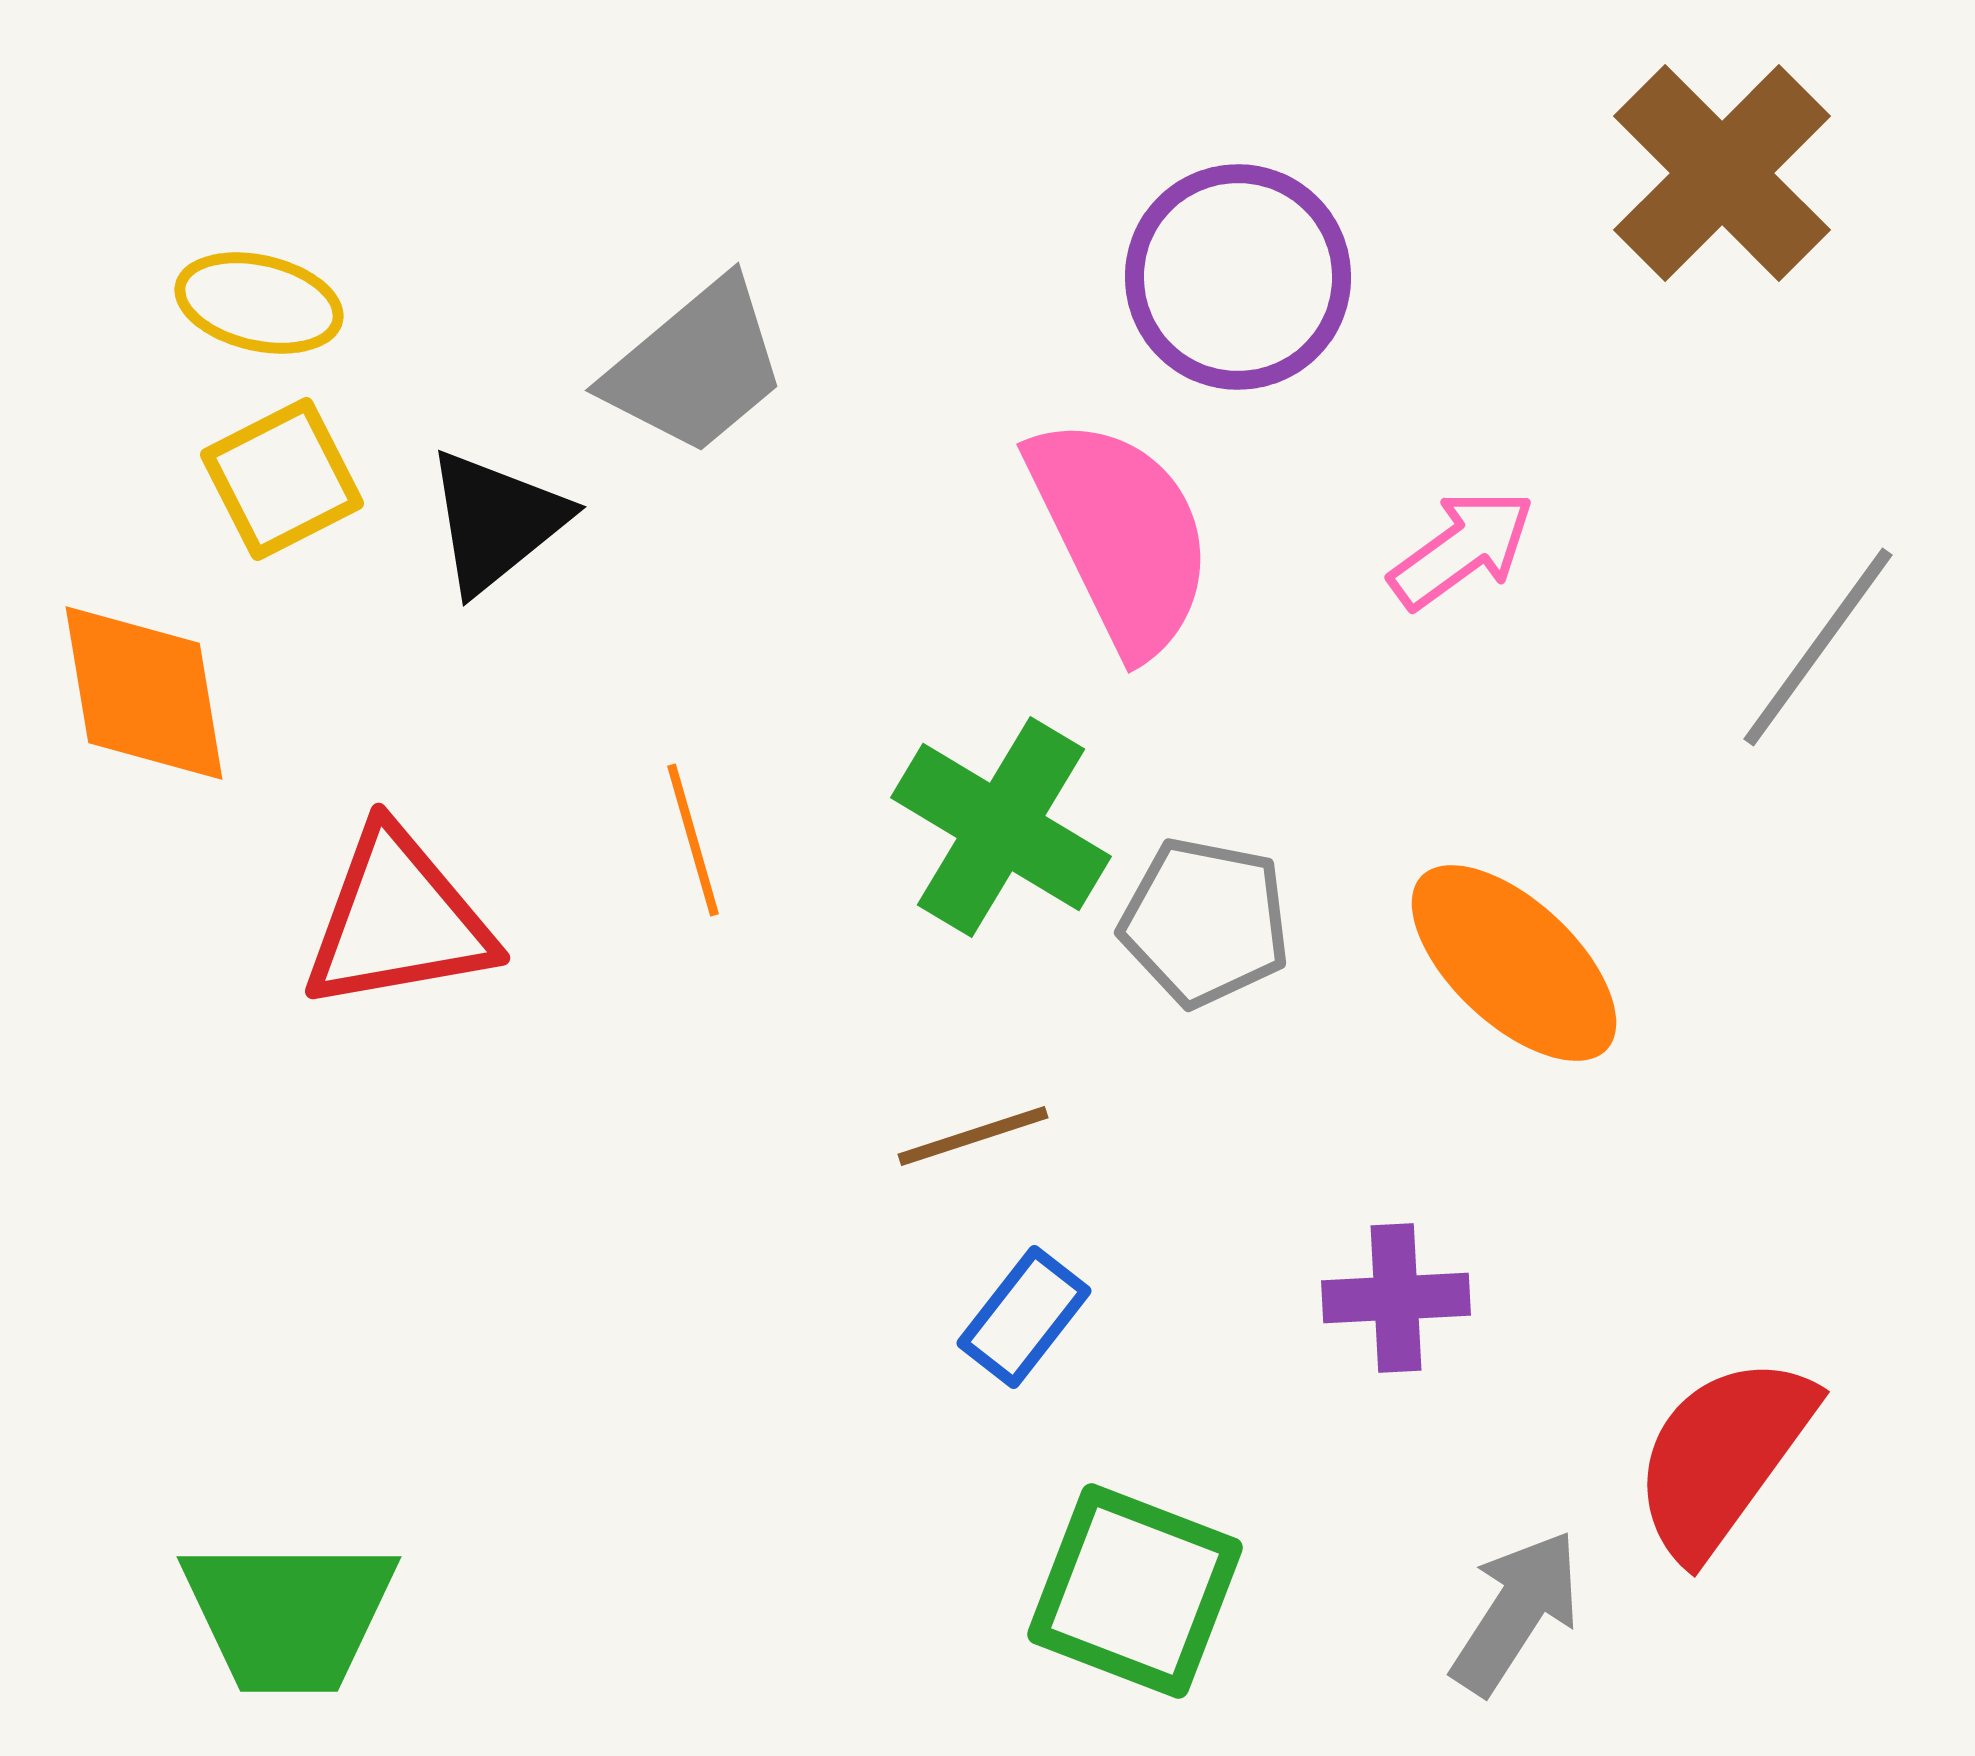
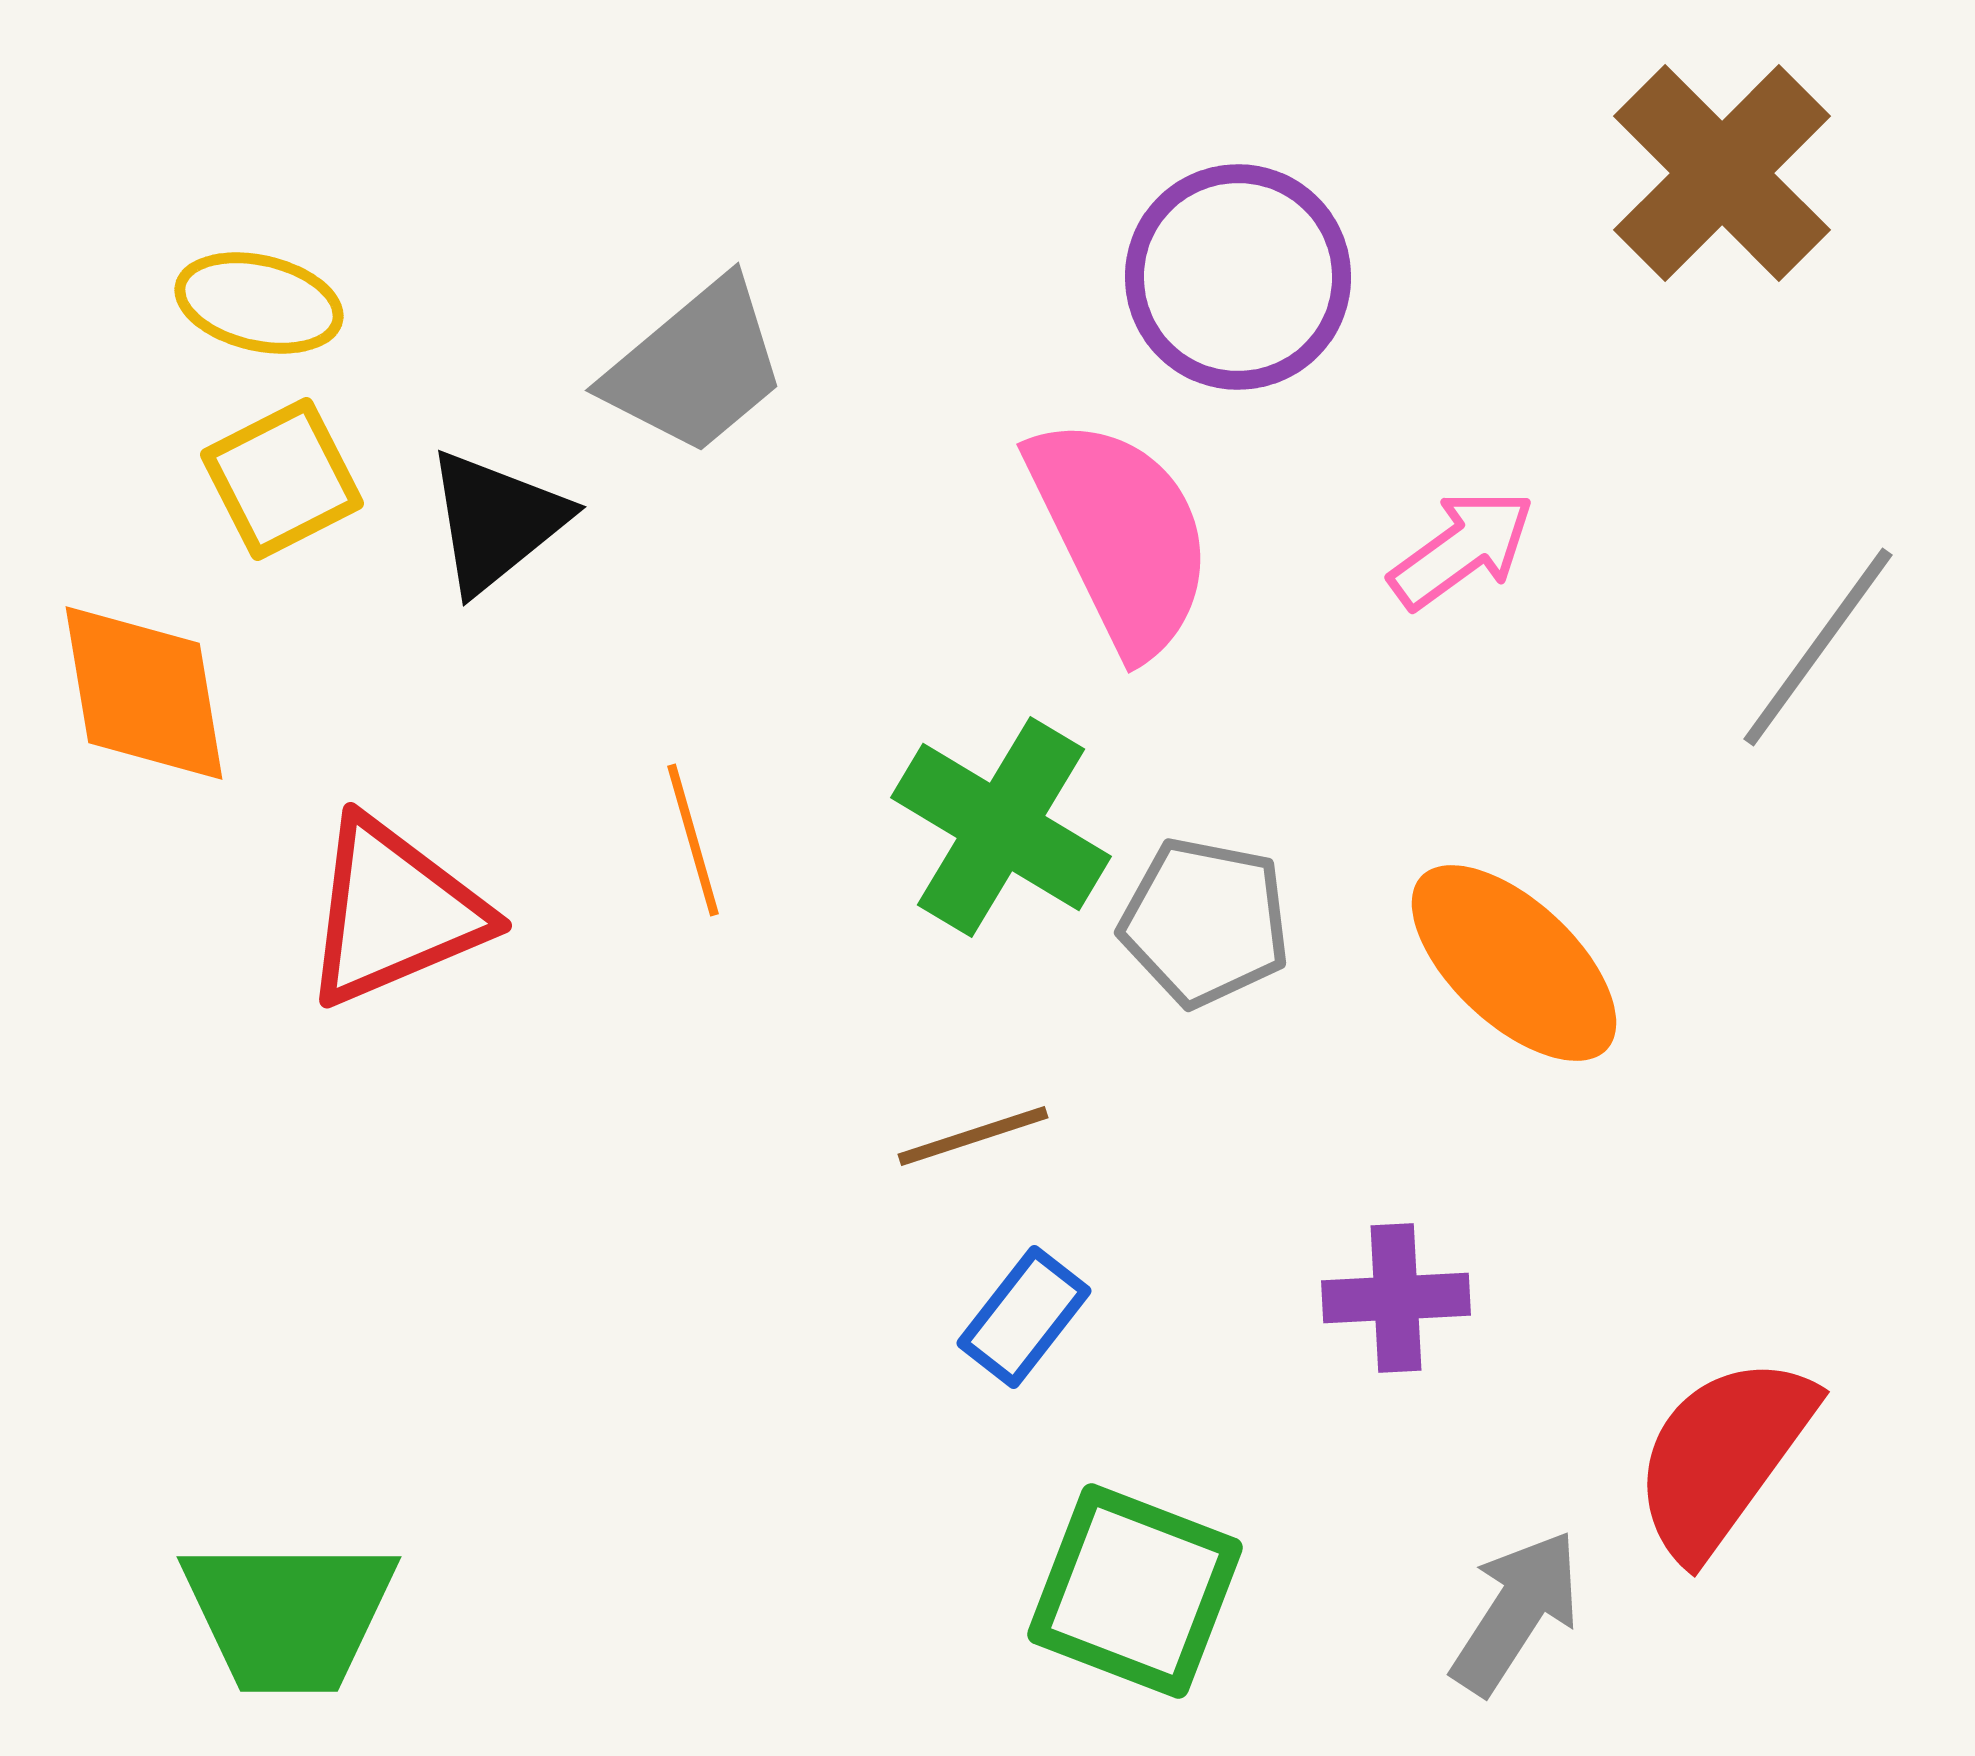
red triangle: moved 4 px left, 8 px up; rotated 13 degrees counterclockwise
